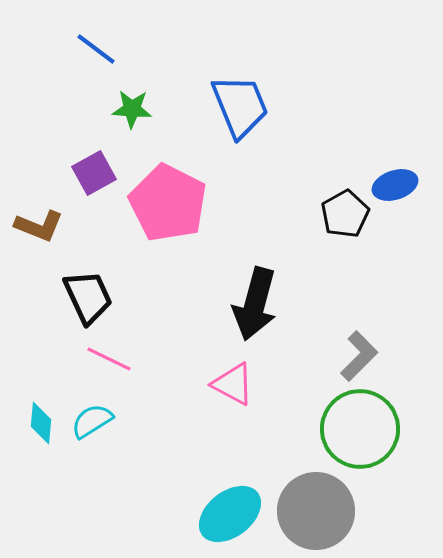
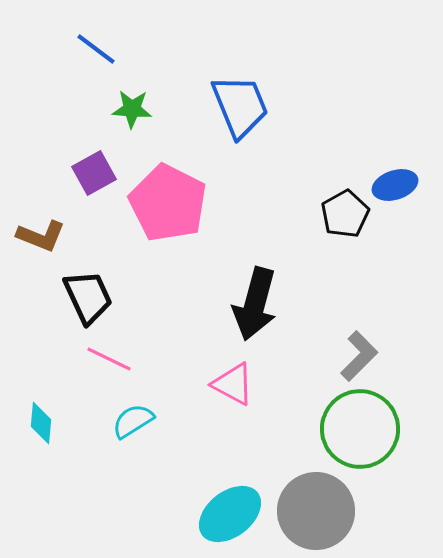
brown L-shape: moved 2 px right, 10 px down
cyan semicircle: moved 41 px right
